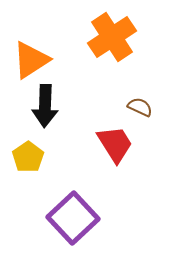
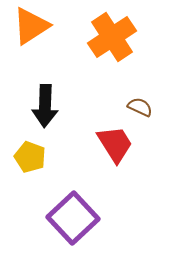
orange triangle: moved 34 px up
yellow pentagon: moved 2 px right; rotated 16 degrees counterclockwise
